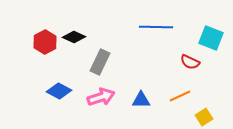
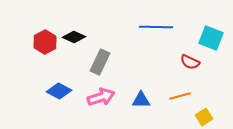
orange line: rotated 10 degrees clockwise
